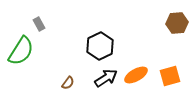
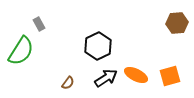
black hexagon: moved 2 px left
orange ellipse: rotated 55 degrees clockwise
